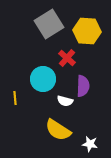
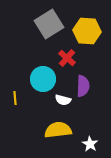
white semicircle: moved 2 px left, 1 px up
yellow semicircle: rotated 140 degrees clockwise
white star: rotated 21 degrees clockwise
